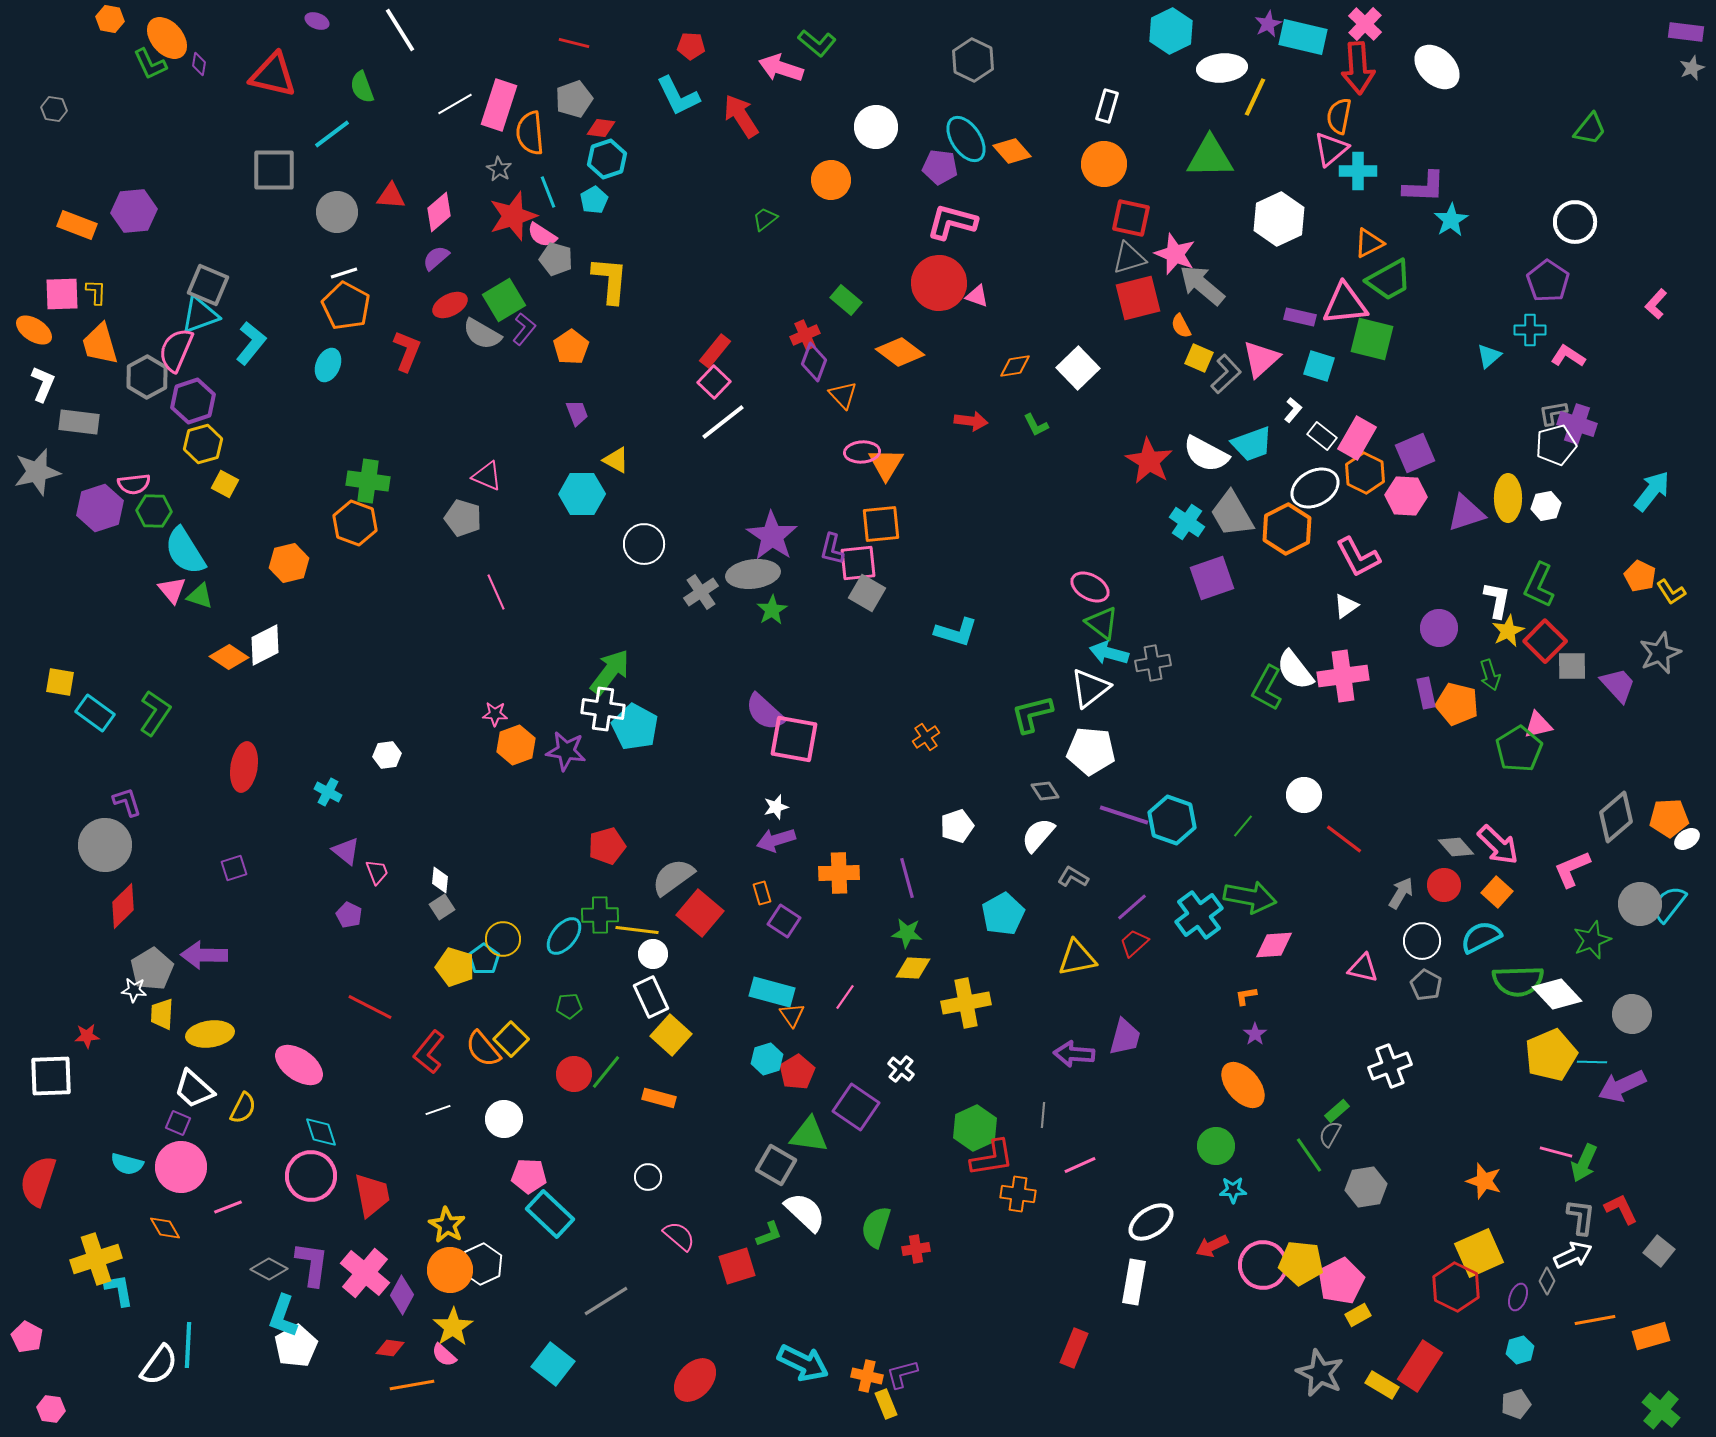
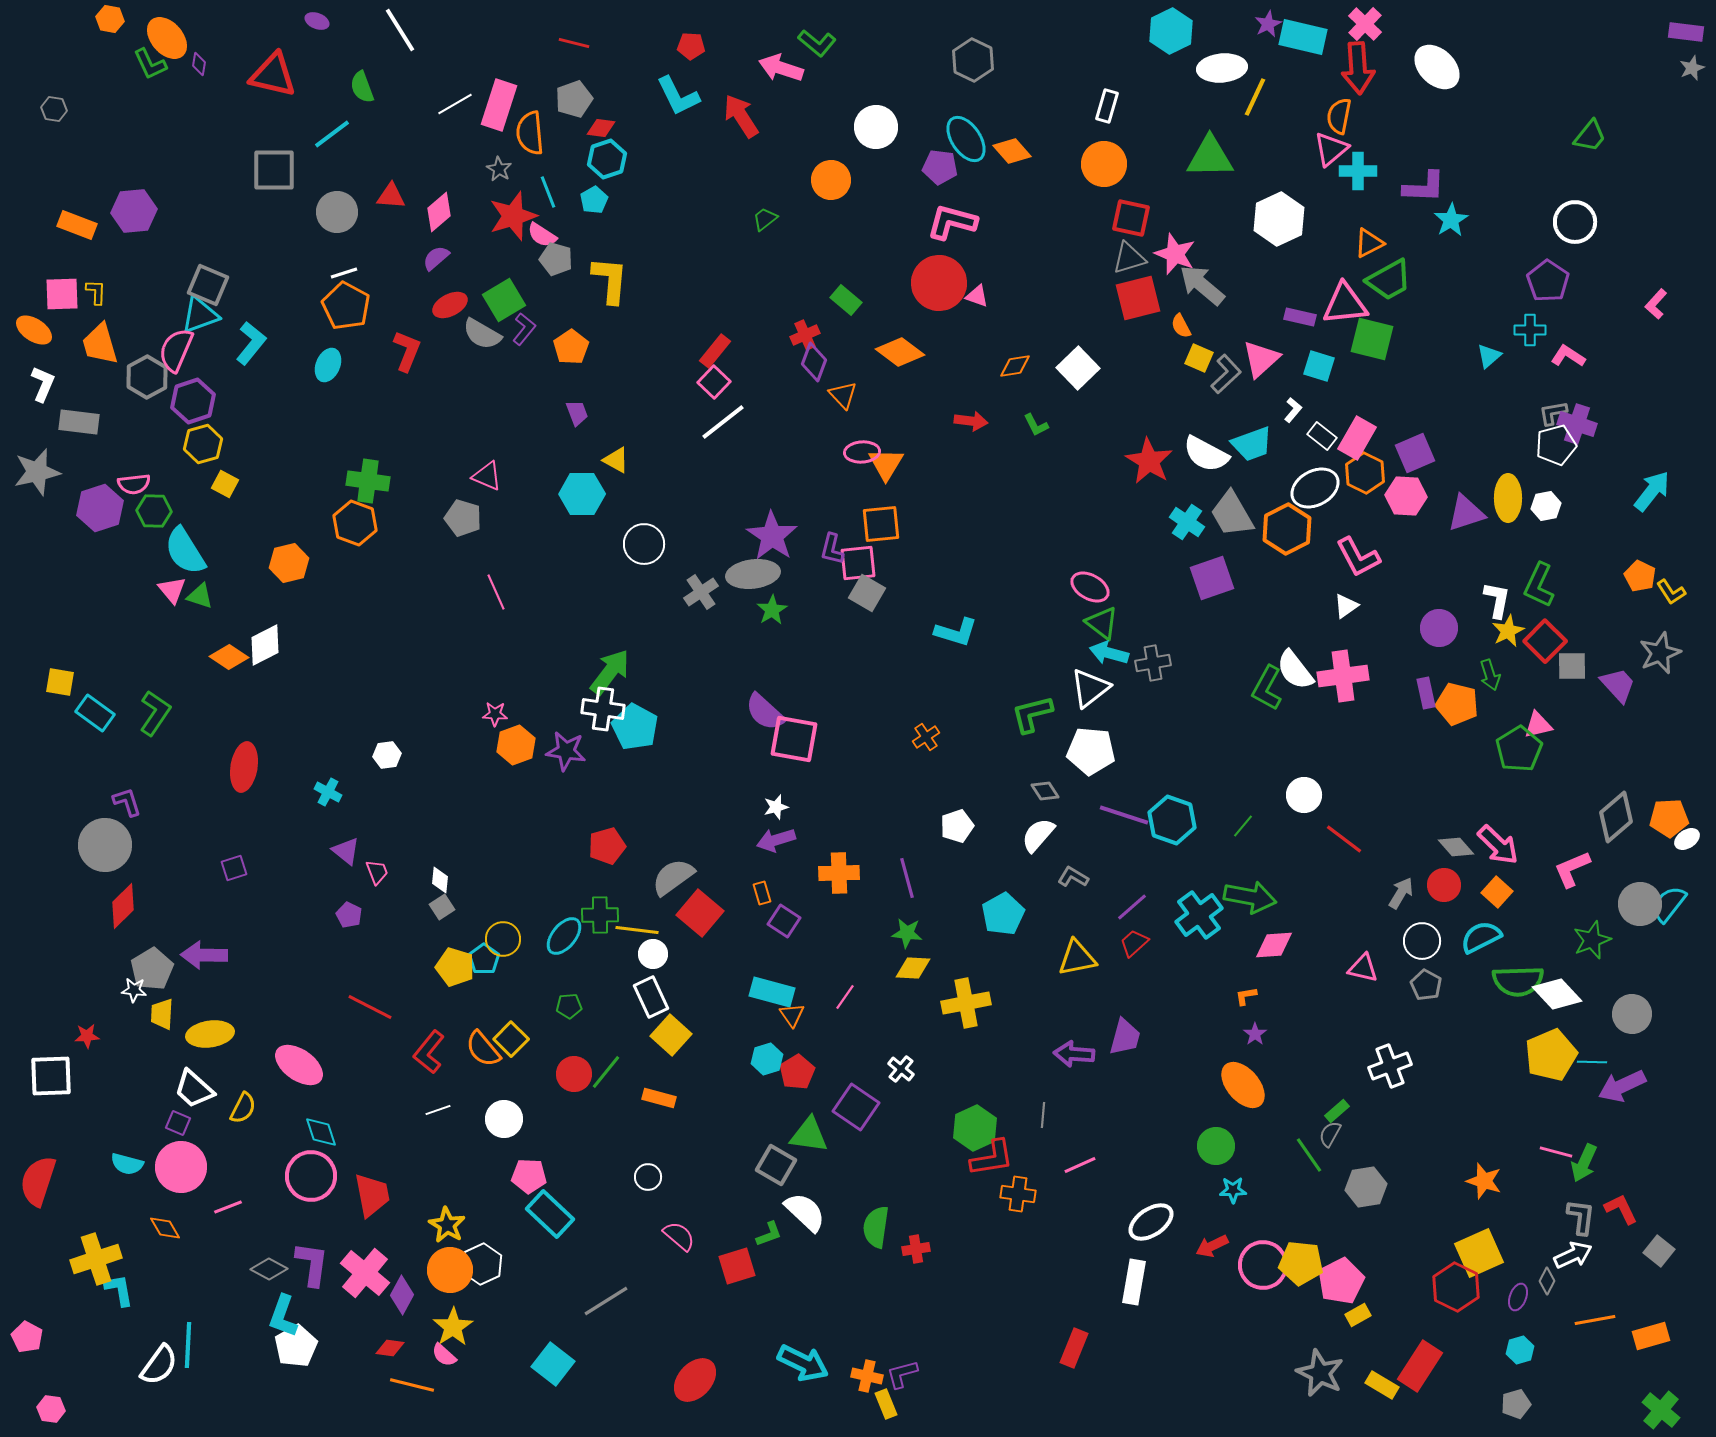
green trapezoid at (1590, 129): moved 7 px down
green semicircle at (876, 1227): rotated 9 degrees counterclockwise
orange line at (412, 1385): rotated 24 degrees clockwise
